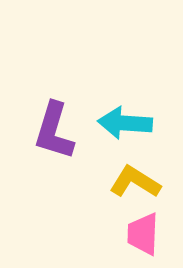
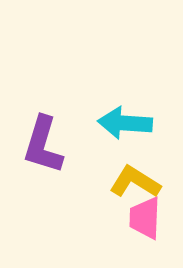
purple L-shape: moved 11 px left, 14 px down
pink trapezoid: moved 2 px right, 16 px up
